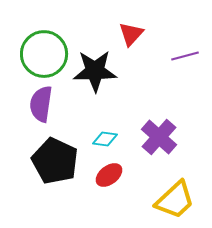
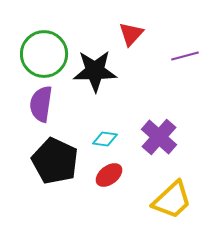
yellow trapezoid: moved 3 px left
